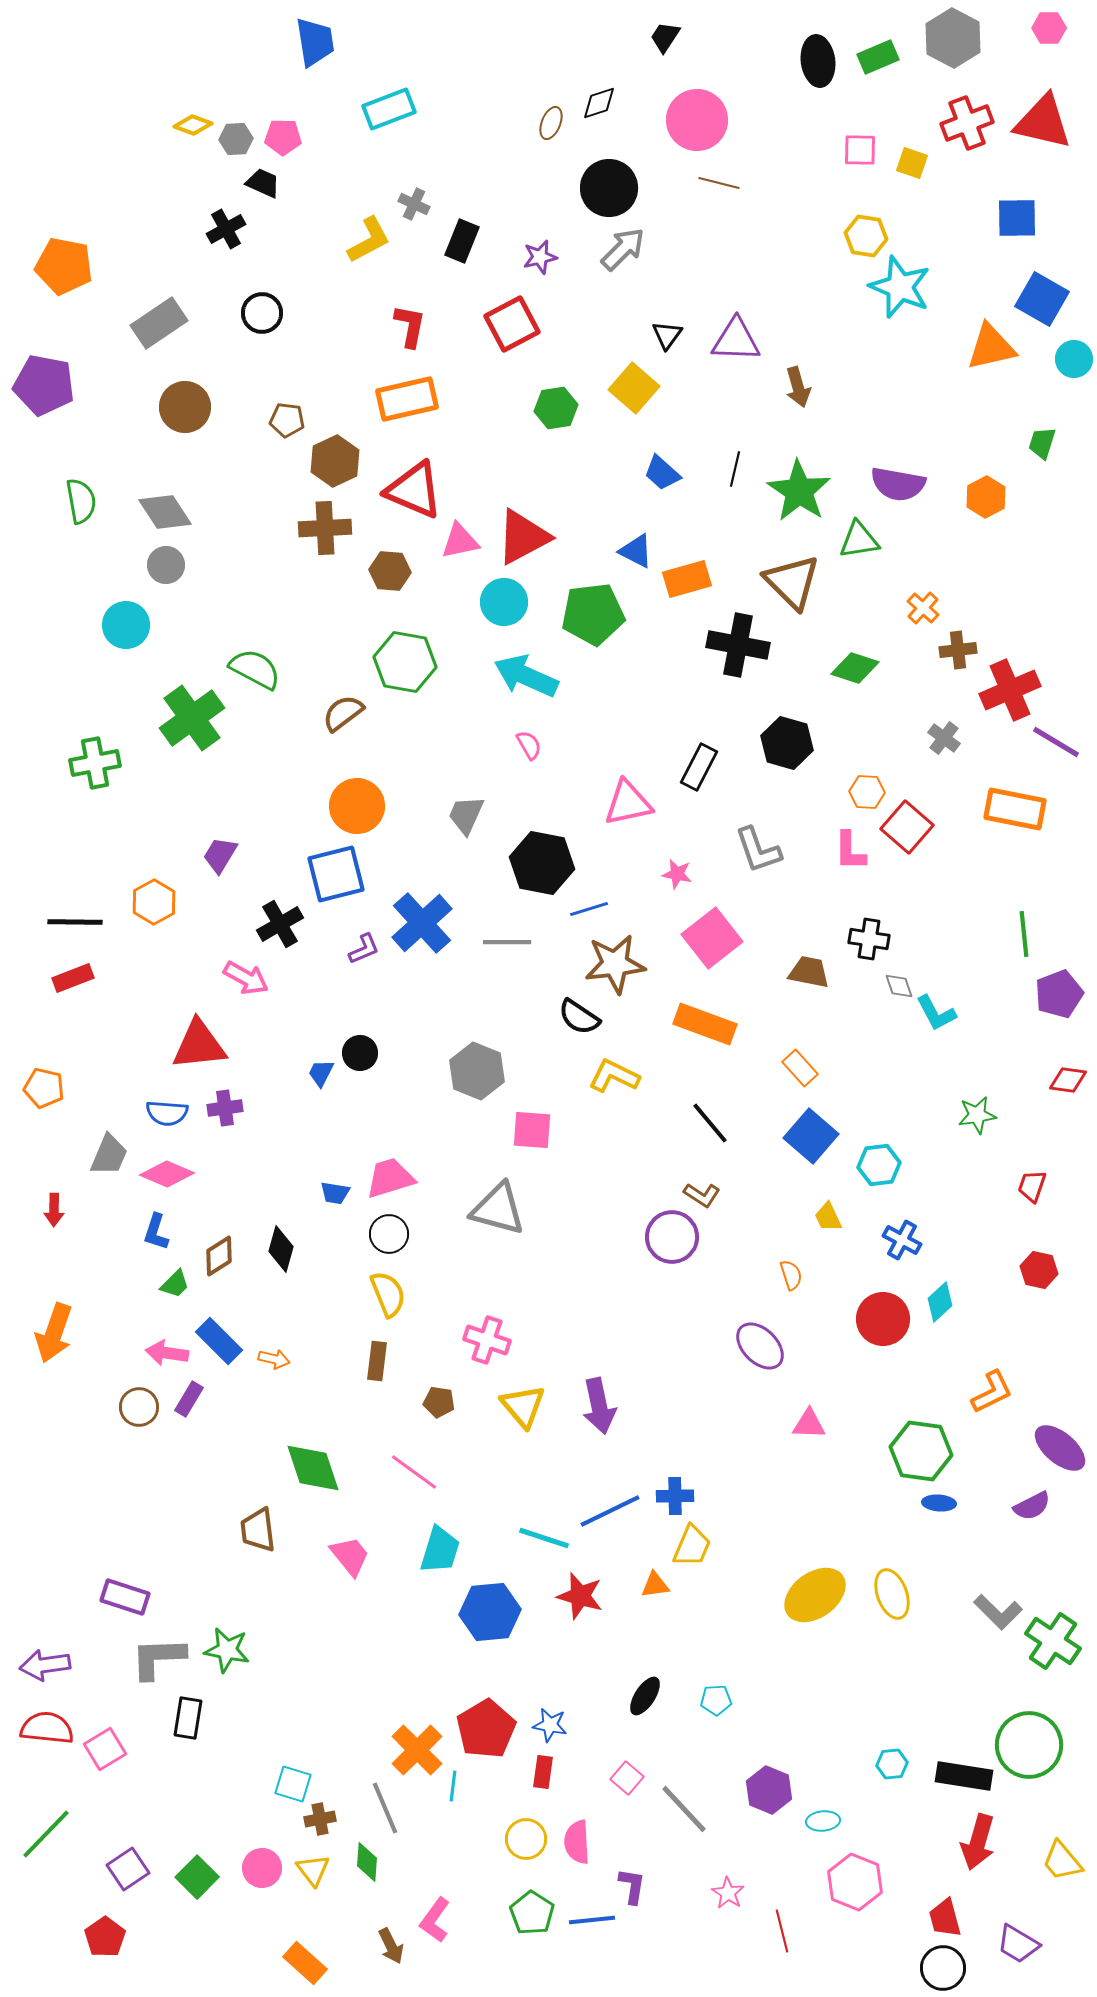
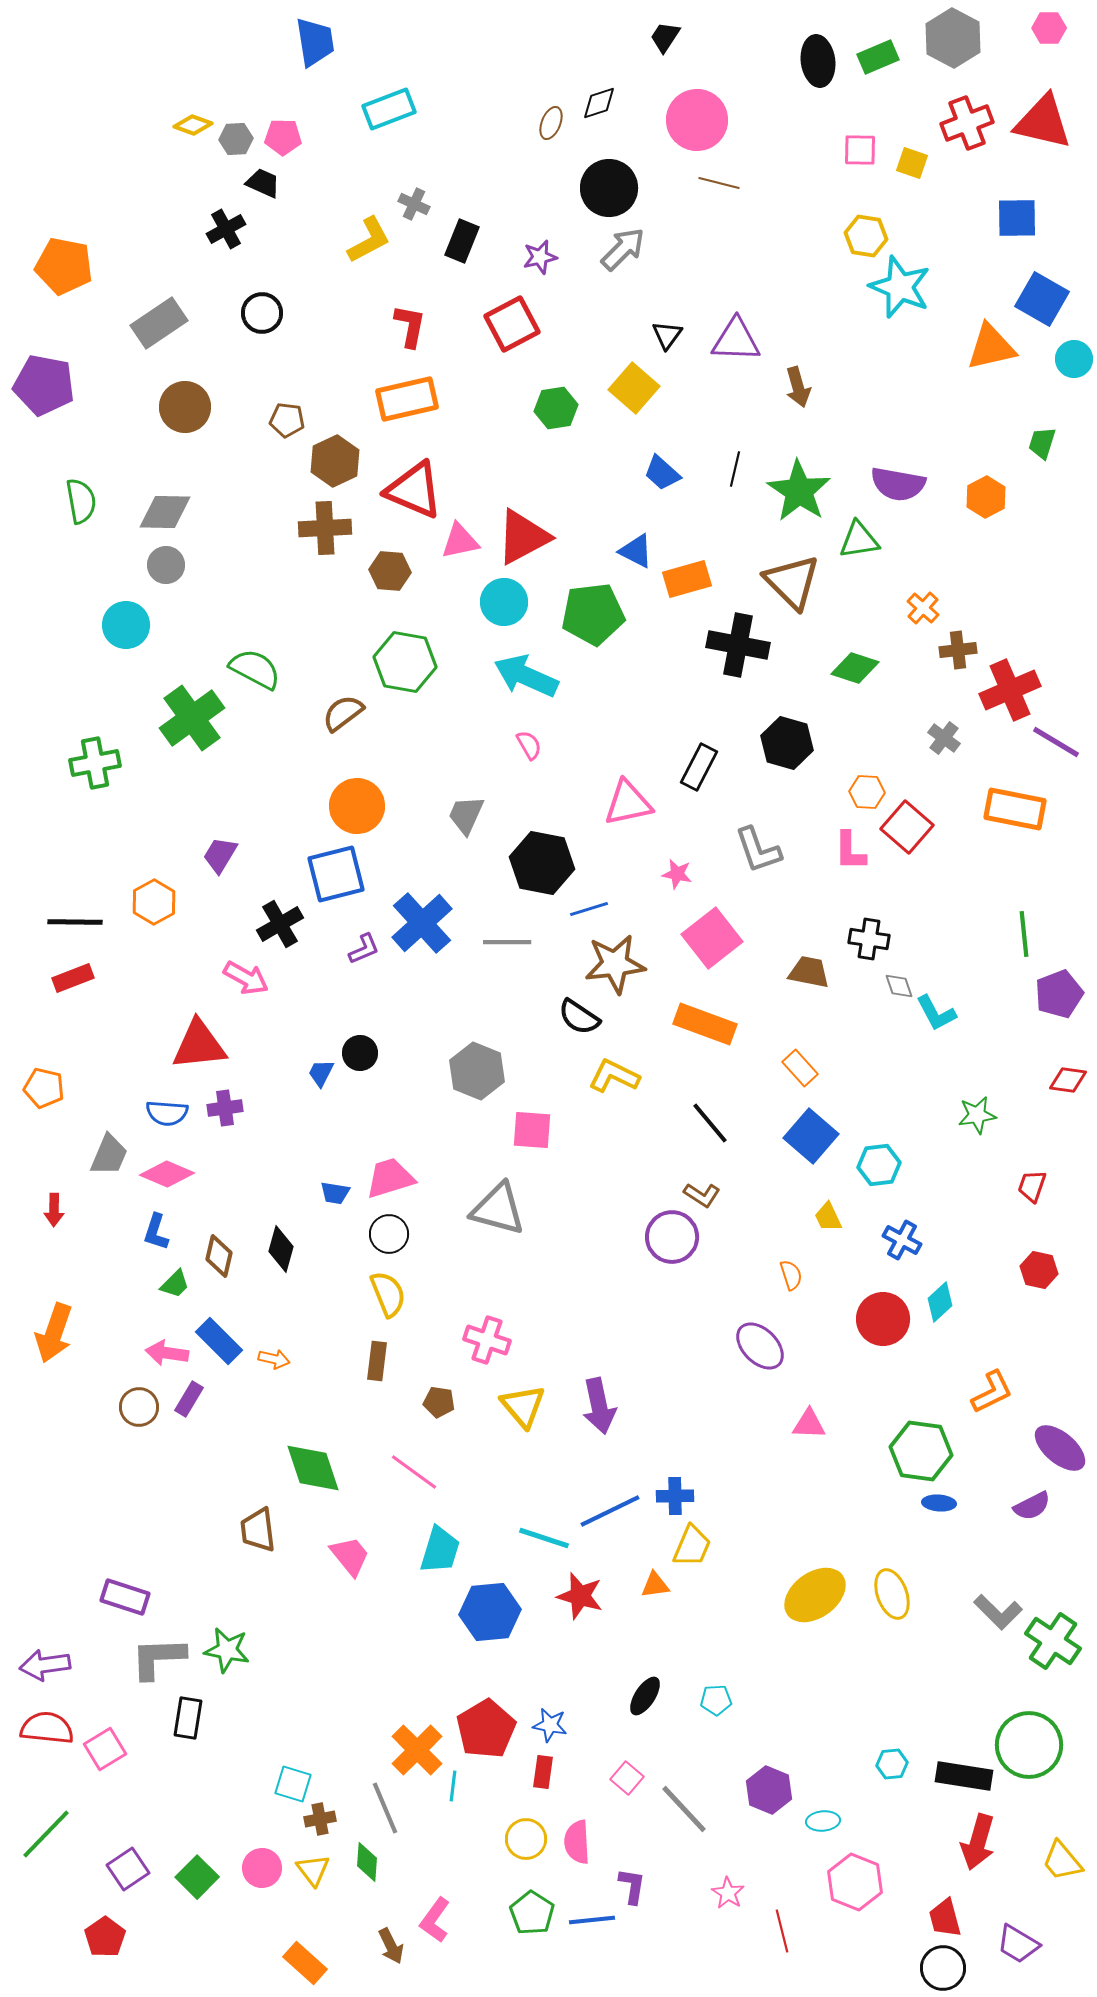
gray diamond at (165, 512): rotated 56 degrees counterclockwise
brown diamond at (219, 1256): rotated 45 degrees counterclockwise
